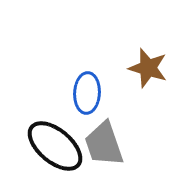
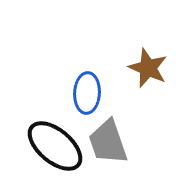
brown star: rotated 6 degrees clockwise
gray trapezoid: moved 4 px right, 2 px up
